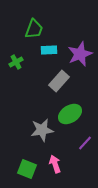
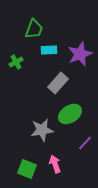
gray rectangle: moved 1 px left, 2 px down
